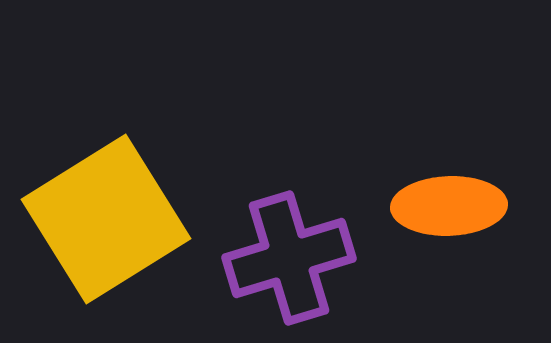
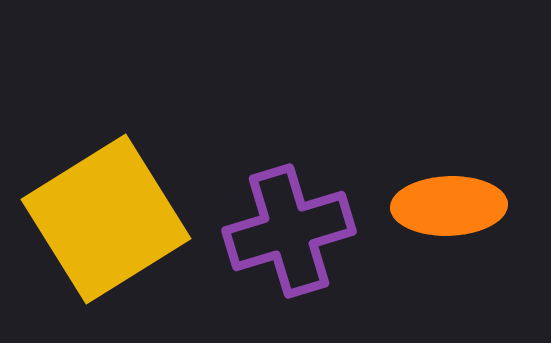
purple cross: moved 27 px up
